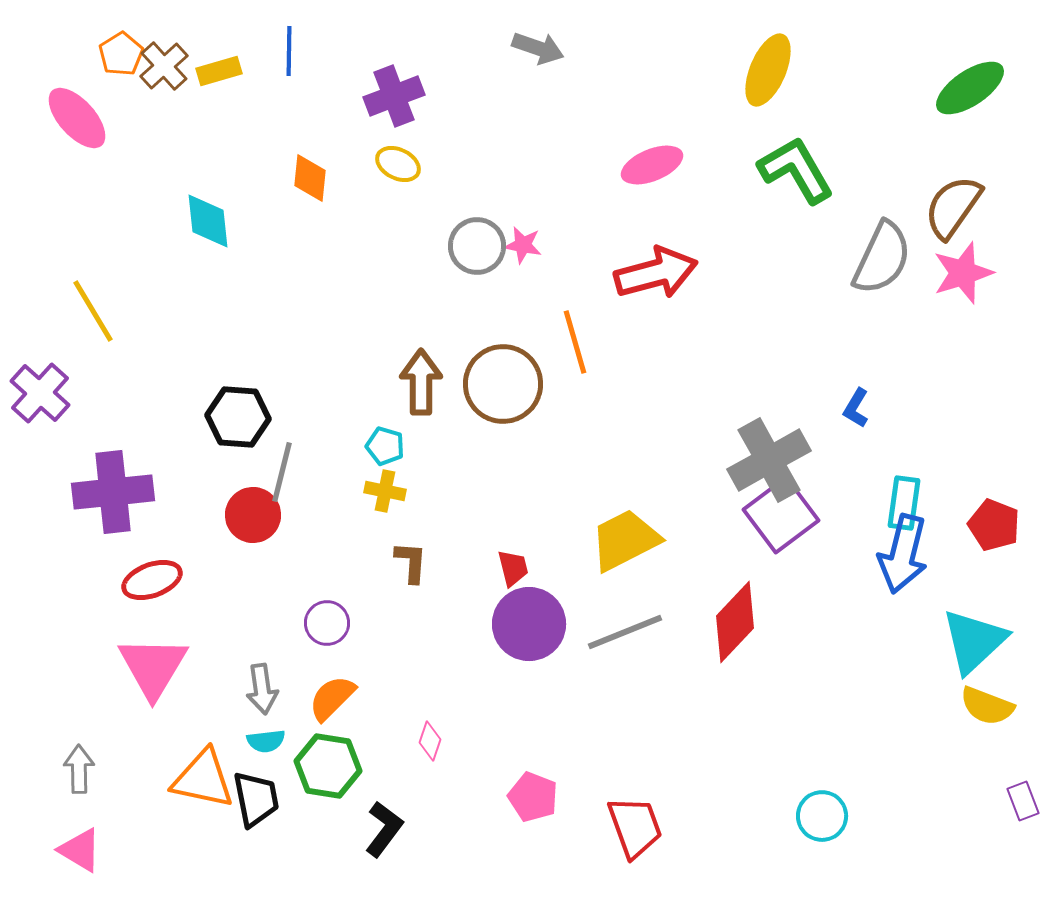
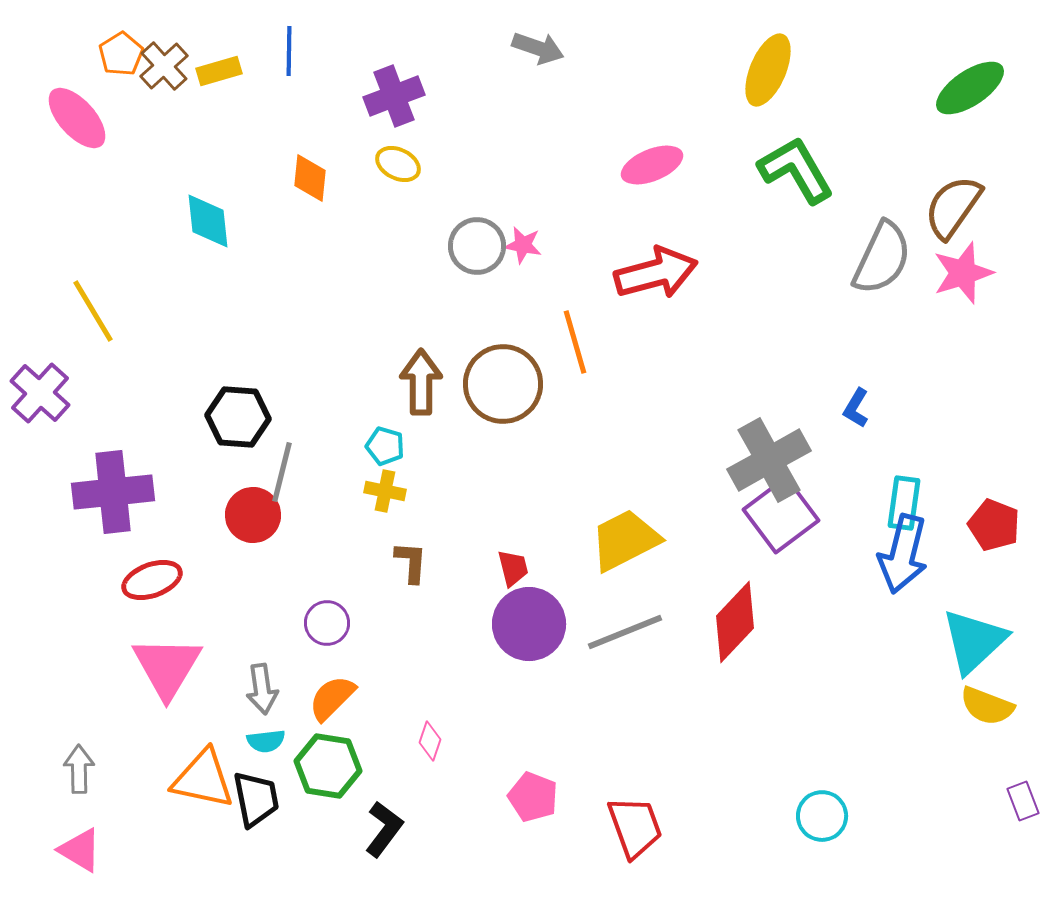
pink triangle at (153, 667): moved 14 px right
